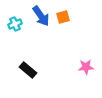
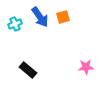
blue arrow: moved 1 px left, 1 px down
